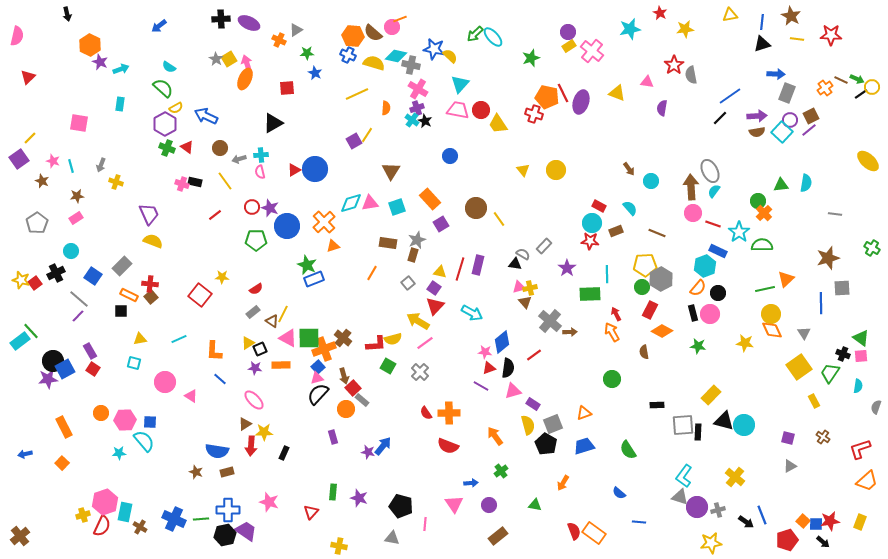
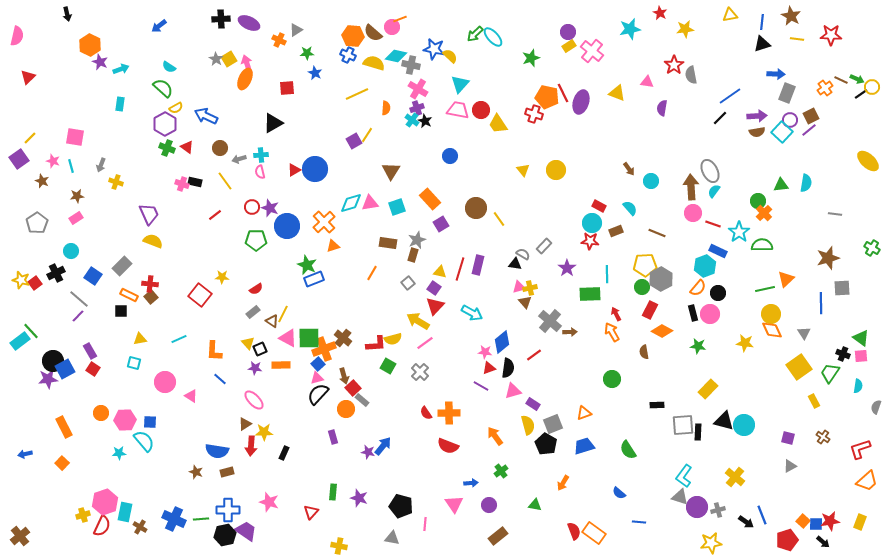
pink square at (79, 123): moved 4 px left, 14 px down
yellow triangle at (248, 343): rotated 40 degrees counterclockwise
blue square at (318, 367): moved 3 px up
yellow rectangle at (711, 395): moved 3 px left, 6 px up
